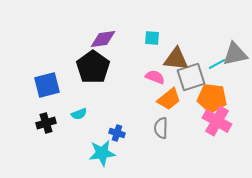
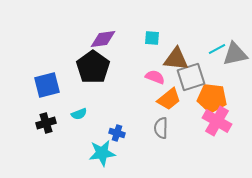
cyan line: moved 15 px up
